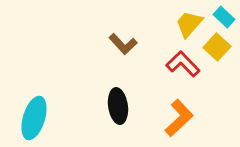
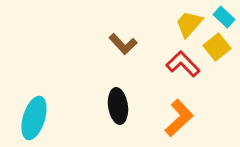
yellow square: rotated 8 degrees clockwise
